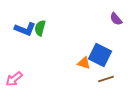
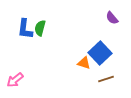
purple semicircle: moved 4 px left, 1 px up
blue L-shape: rotated 75 degrees clockwise
blue square: moved 2 px up; rotated 20 degrees clockwise
pink arrow: moved 1 px right, 1 px down
